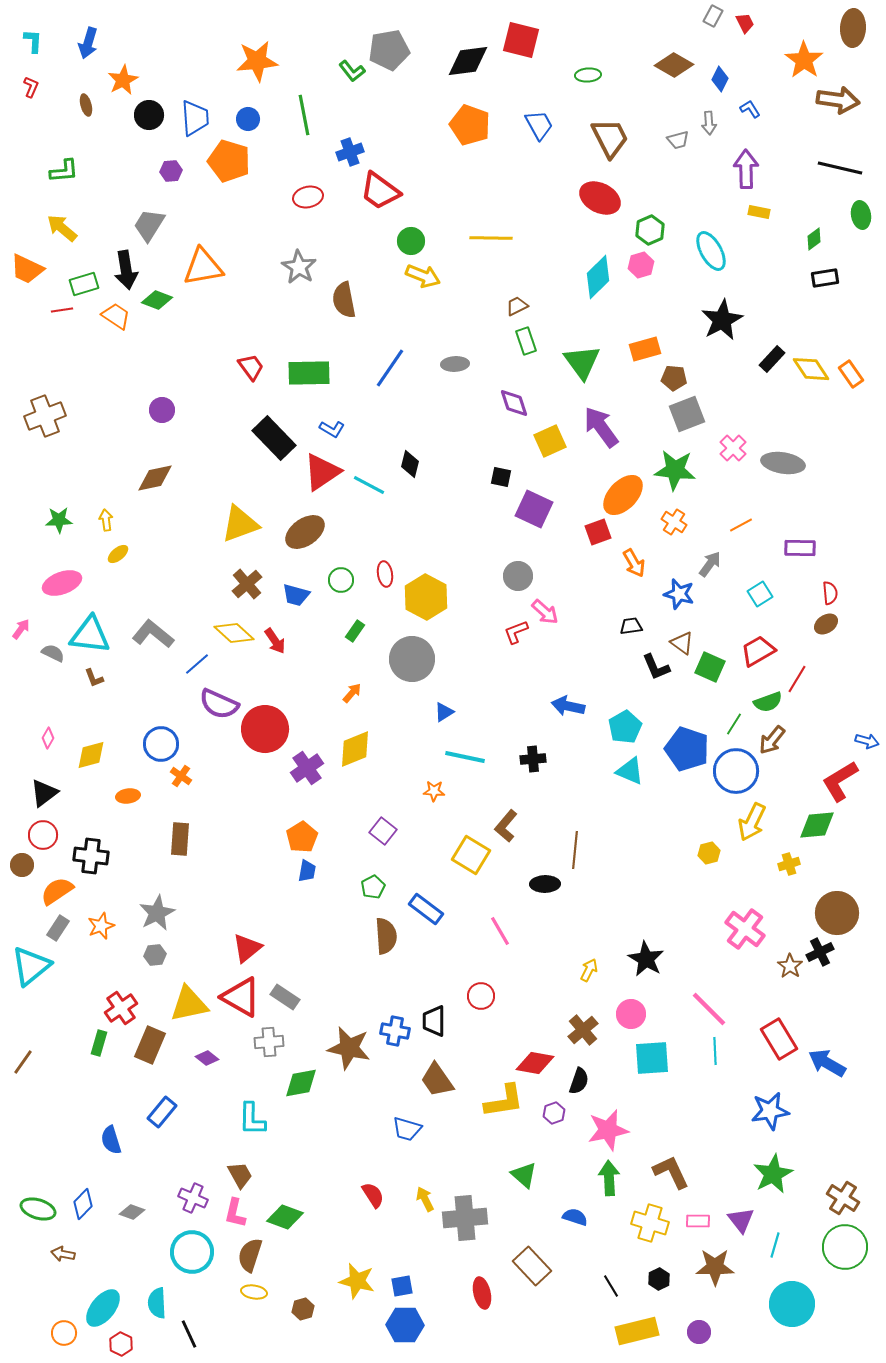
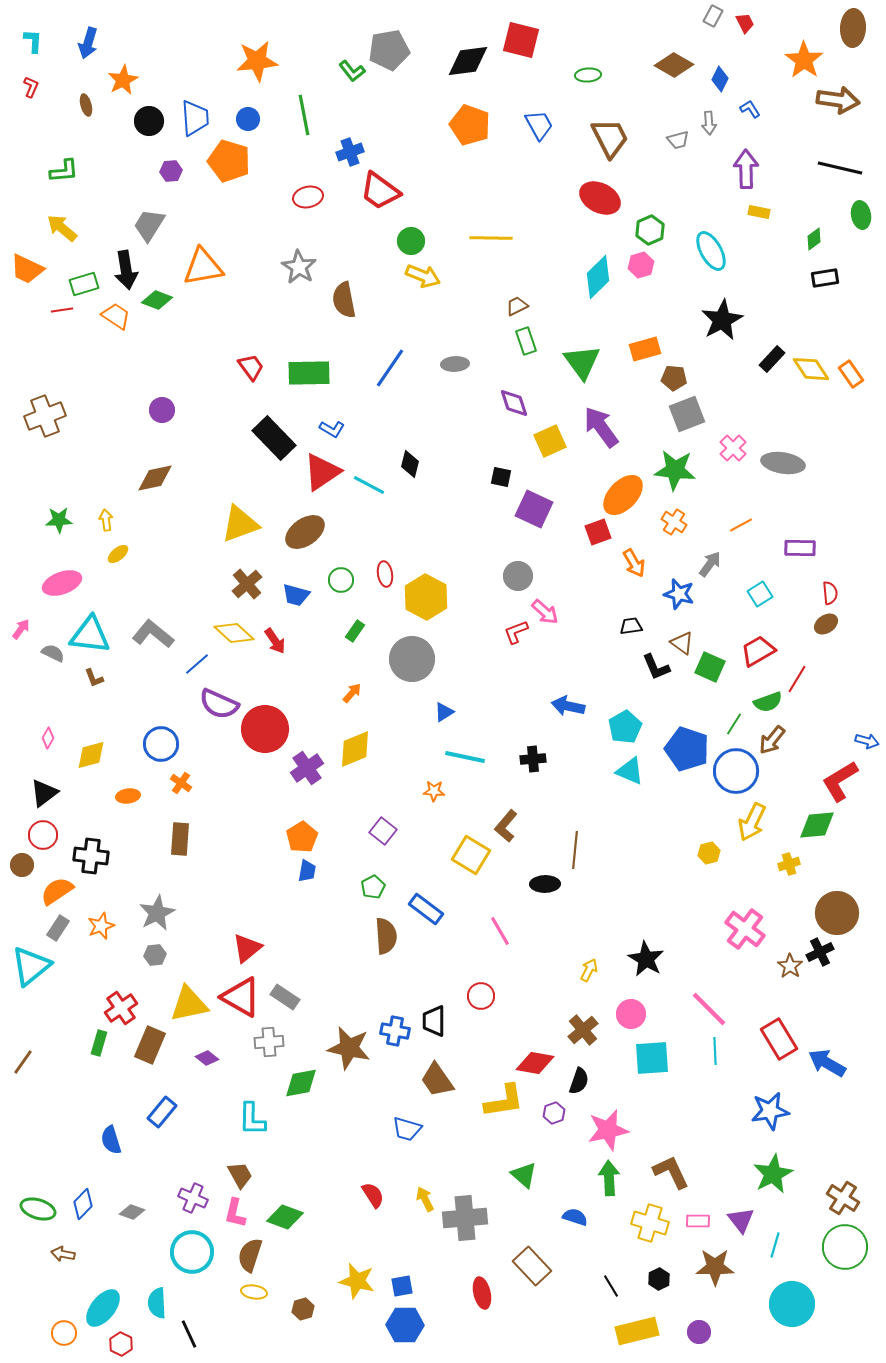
black circle at (149, 115): moved 6 px down
orange cross at (181, 776): moved 7 px down
